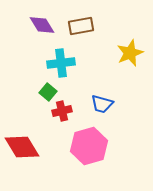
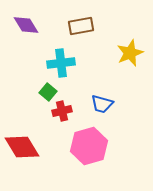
purple diamond: moved 16 px left
